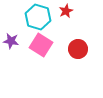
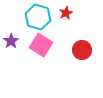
red star: moved 2 px down
purple star: rotated 28 degrees clockwise
red circle: moved 4 px right, 1 px down
